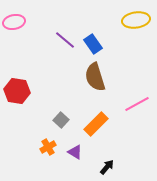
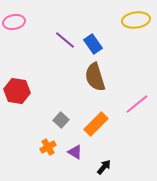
pink line: rotated 10 degrees counterclockwise
black arrow: moved 3 px left
